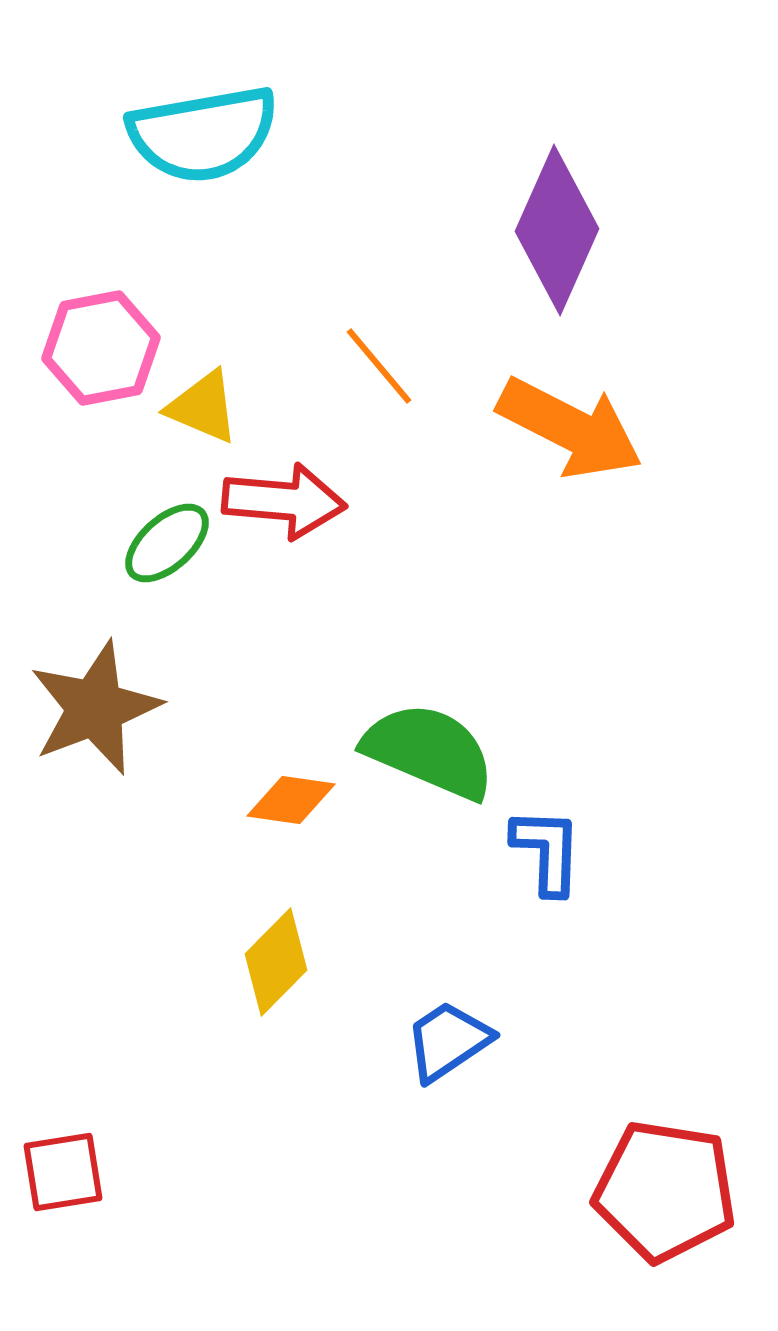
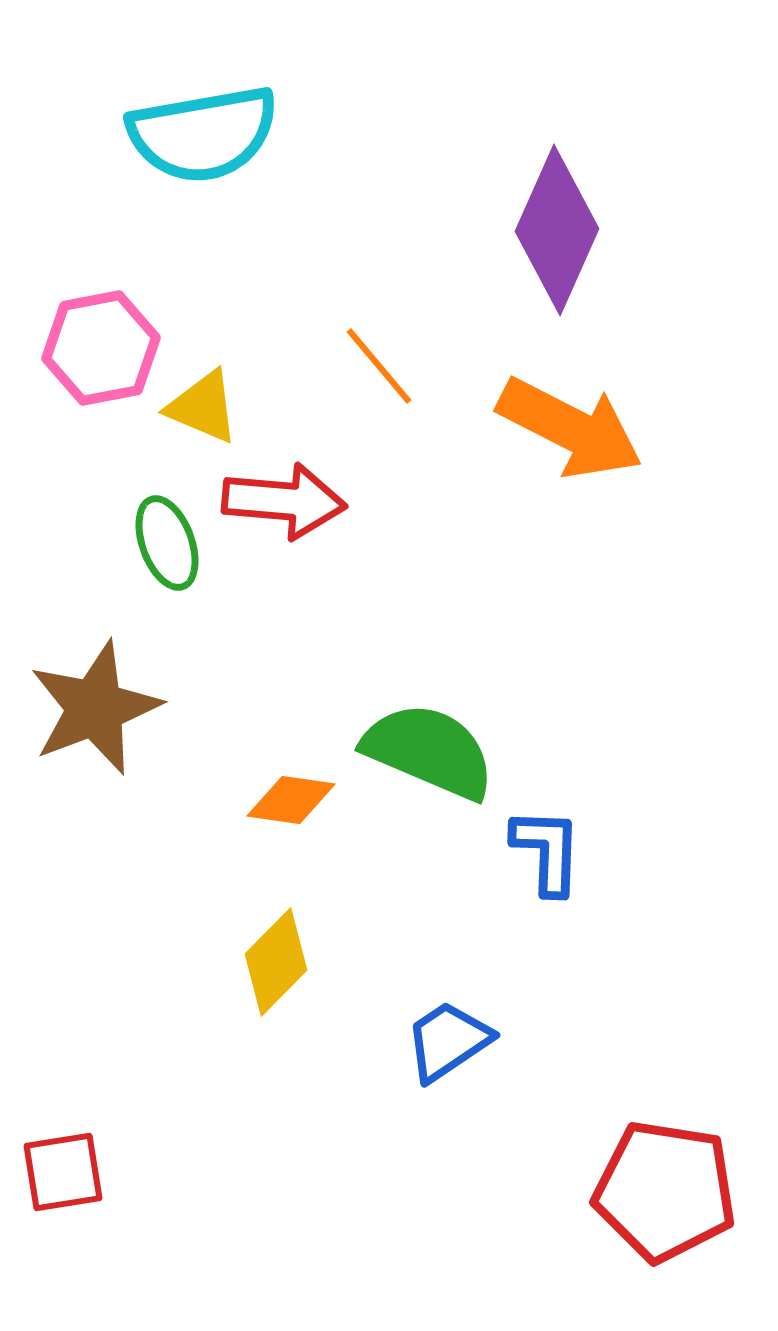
green ellipse: rotated 68 degrees counterclockwise
